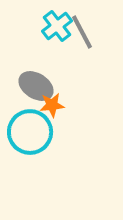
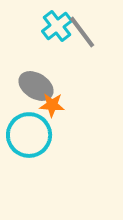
gray line: rotated 9 degrees counterclockwise
orange star: rotated 10 degrees clockwise
cyan circle: moved 1 px left, 3 px down
